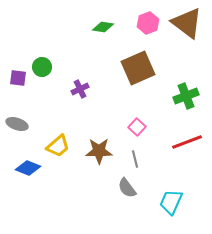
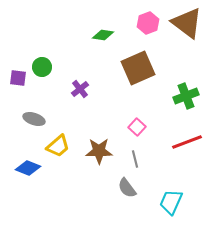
green diamond: moved 8 px down
purple cross: rotated 12 degrees counterclockwise
gray ellipse: moved 17 px right, 5 px up
